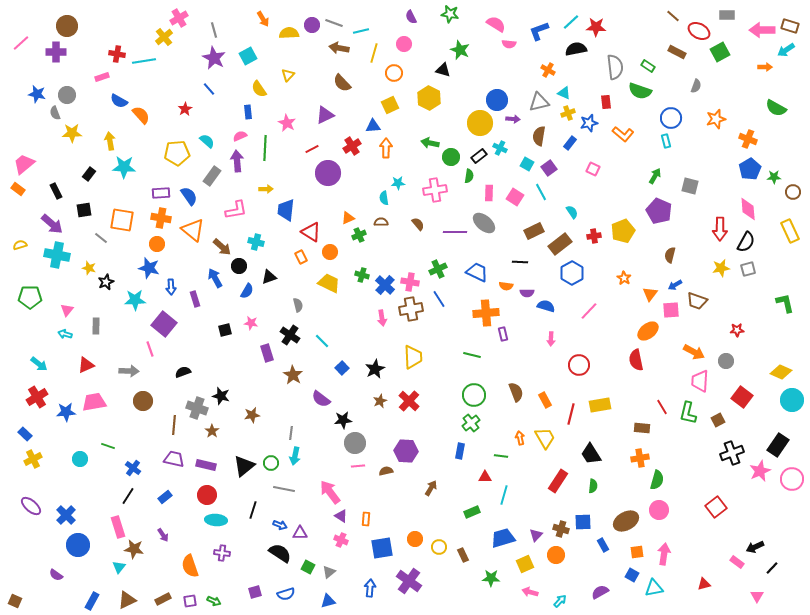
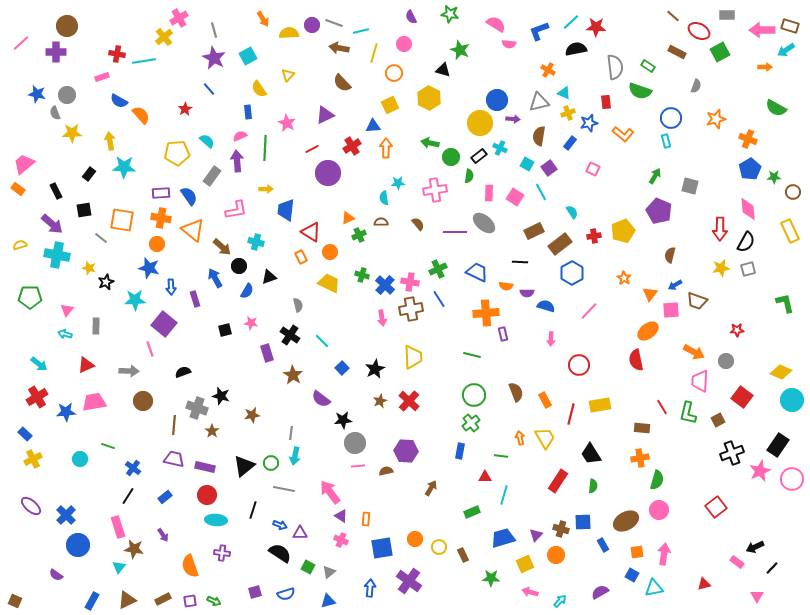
purple rectangle at (206, 465): moved 1 px left, 2 px down
